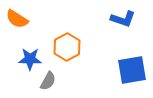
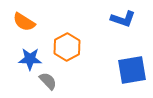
orange semicircle: moved 7 px right, 3 px down
gray semicircle: rotated 72 degrees counterclockwise
